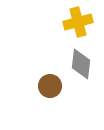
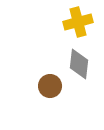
gray diamond: moved 2 px left
